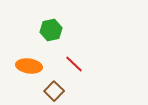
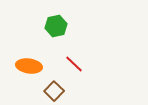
green hexagon: moved 5 px right, 4 px up
